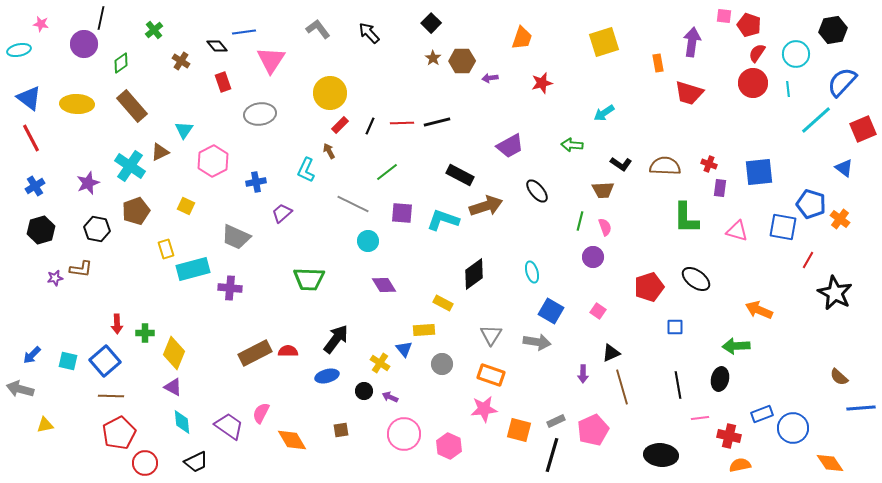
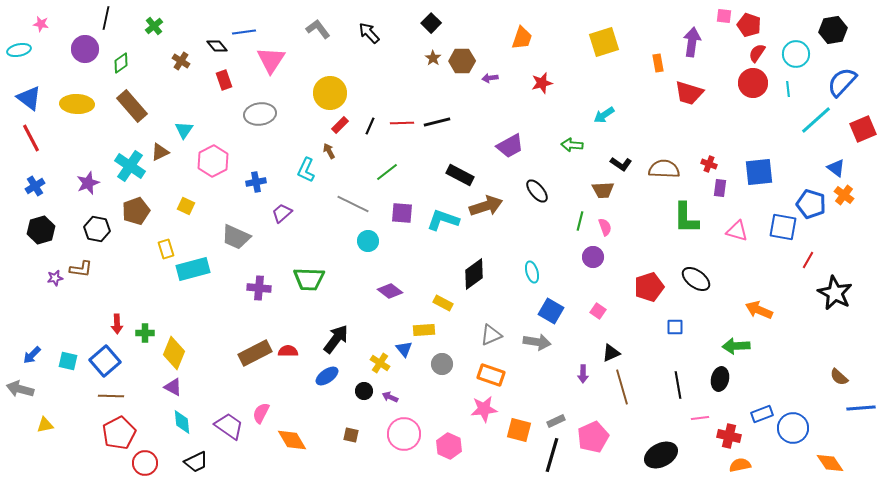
black line at (101, 18): moved 5 px right
green cross at (154, 30): moved 4 px up
purple circle at (84, 44): moved 1 px right, 5 px down
red rectangle at (223, 82): moved 1 px right, 2 px up
cyan arrow at (604, 113): moved 2 px down
brown semicircle at (665, 166): moved 1 px left, 3 px down
blue triangle at (844, 168): moved 8 px left
orange cross at (840, 219): moved 4 px right, 24 px up
purple diamond at (384, 285): moved 6 px right, 6 px down; rotated 20 degrees counterclockwise
purple cross at (230, 288): moved 29 px right
gray triangle at (491, 335): rotated 35 degrees clockwise
blue ellipse at (327, 376): rotated 20 degrees counterclockwise
brown square at (341, 430): moved 10 px right, 5 px down; rotated 21 degrees clockwise
pink pentagon at (593, 430): moved 7 px down
black ellipse at (661, 455): rotated 32 degrees counterclockwise
